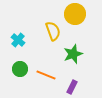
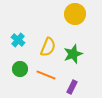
yellow semicircle: moved 5 px left, 16 px down; rotated 42 degrees clockwise
